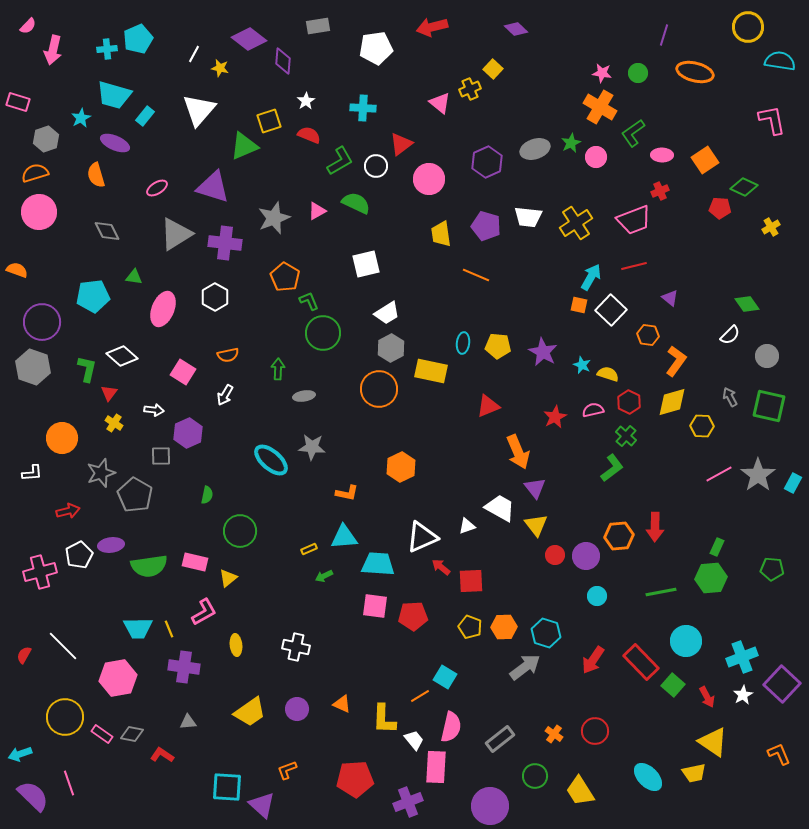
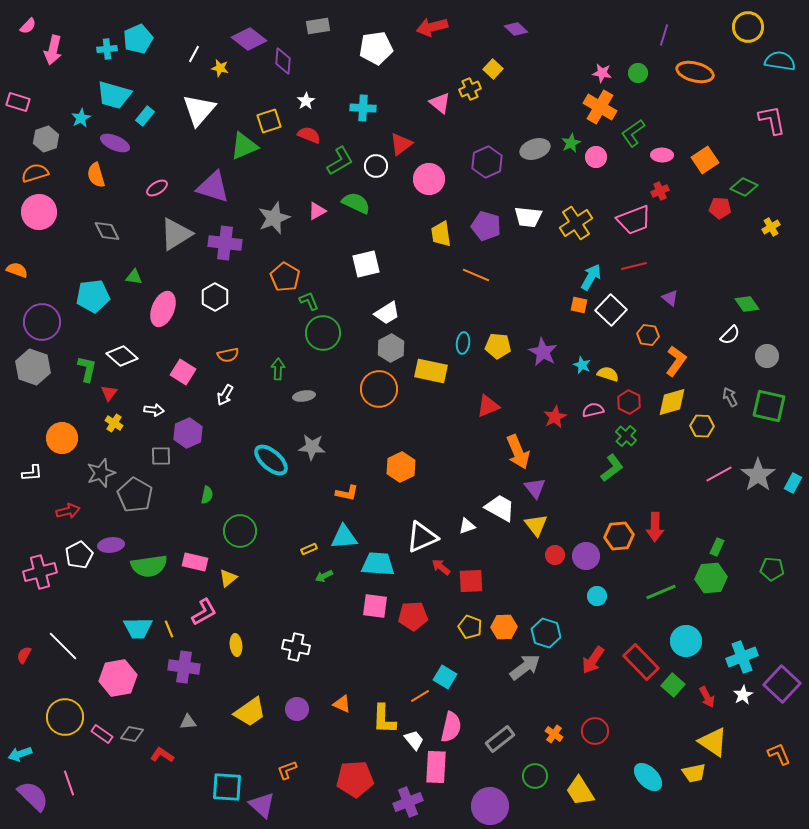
green line at (661, 592): rotated 12 degrees counterclockwise
